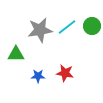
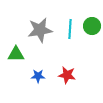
cyan line: moved 3 px right, 2 px down; rotated 48 degrees counterclockwise
red star: moved 2 px right, 2 px down
